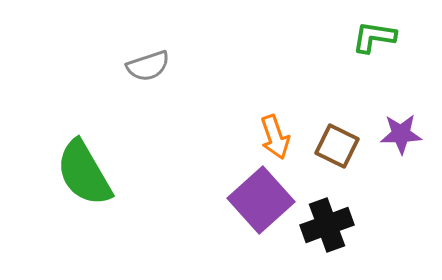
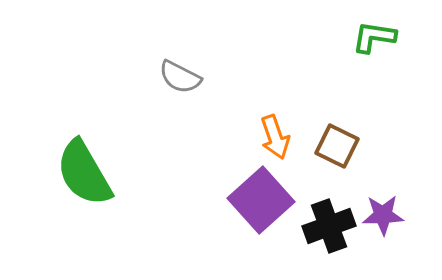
gray semicircle: moved 32 px right, 11 px down; rotated 45 degrees clockwise
purple star: moved 18 px left, 81 px down
black cross: moved 2 px right, 1 px down
